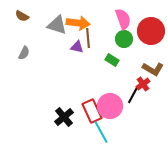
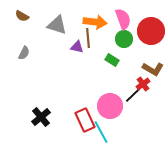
orange arrow: moved 17 px right, 1 px up
black line: rotated 18 degrees clockwise
red rectangle: moved 7 px left, 9 px down
black cross: moved 23 px left
